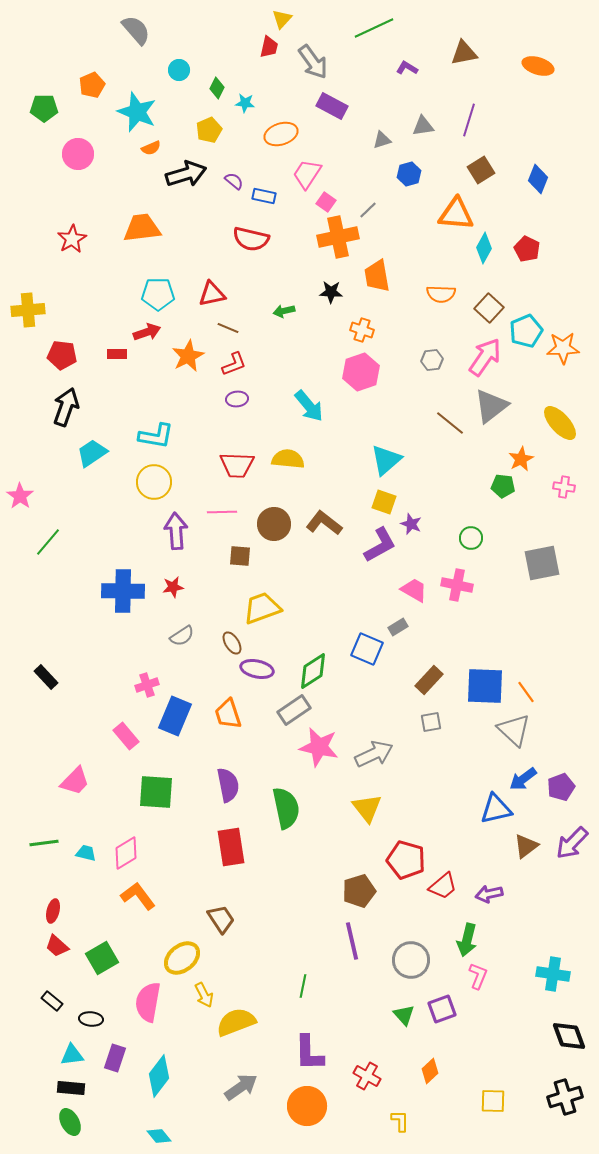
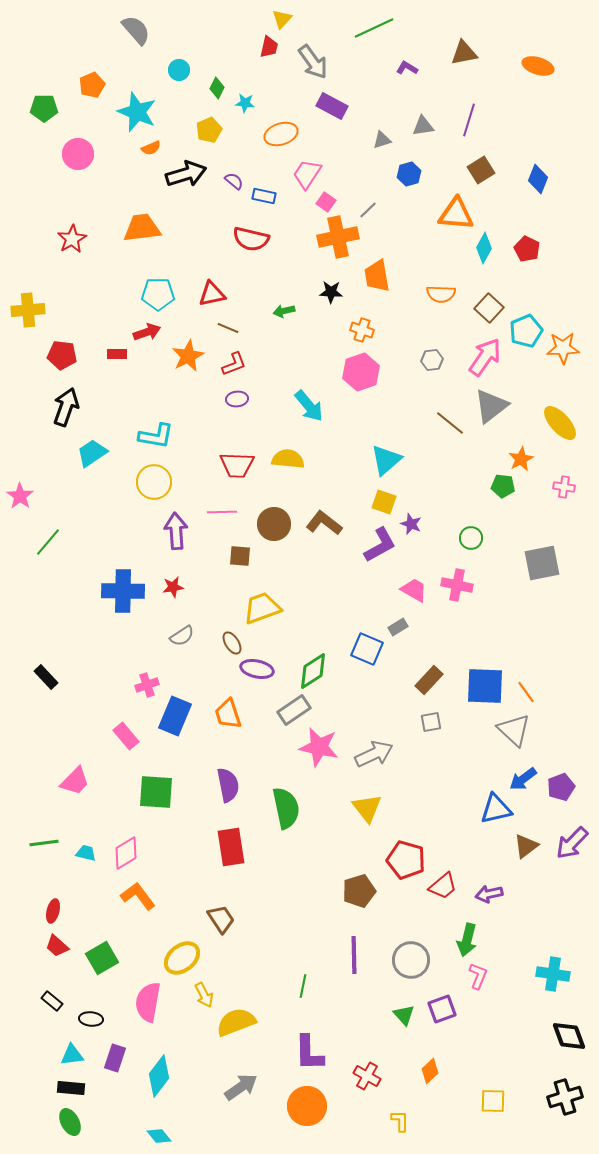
purple line at (352, 941): moved 2 px right, 14 px down; rotated 12 degrees clockwise
